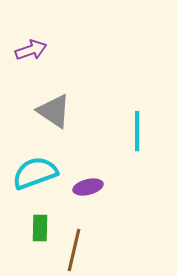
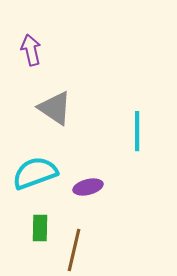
purple arrow: rotated 84 degrees counterclockwise
gray triangle: moved 1 px right, 3 px up
